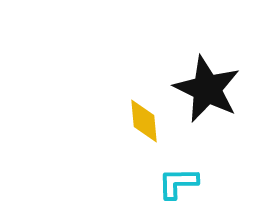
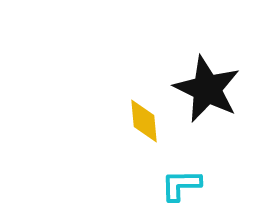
cyan L-shape: moved 3 px right, 2 px down
